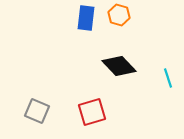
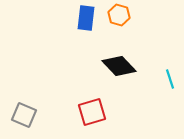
cyan line: moved 2 px right, 1 px down
gray square: moved 13 px left, 4 px down
